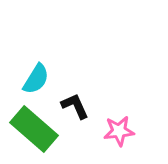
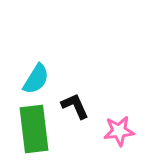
green rectangle: rotated 42 degrees clockwise
